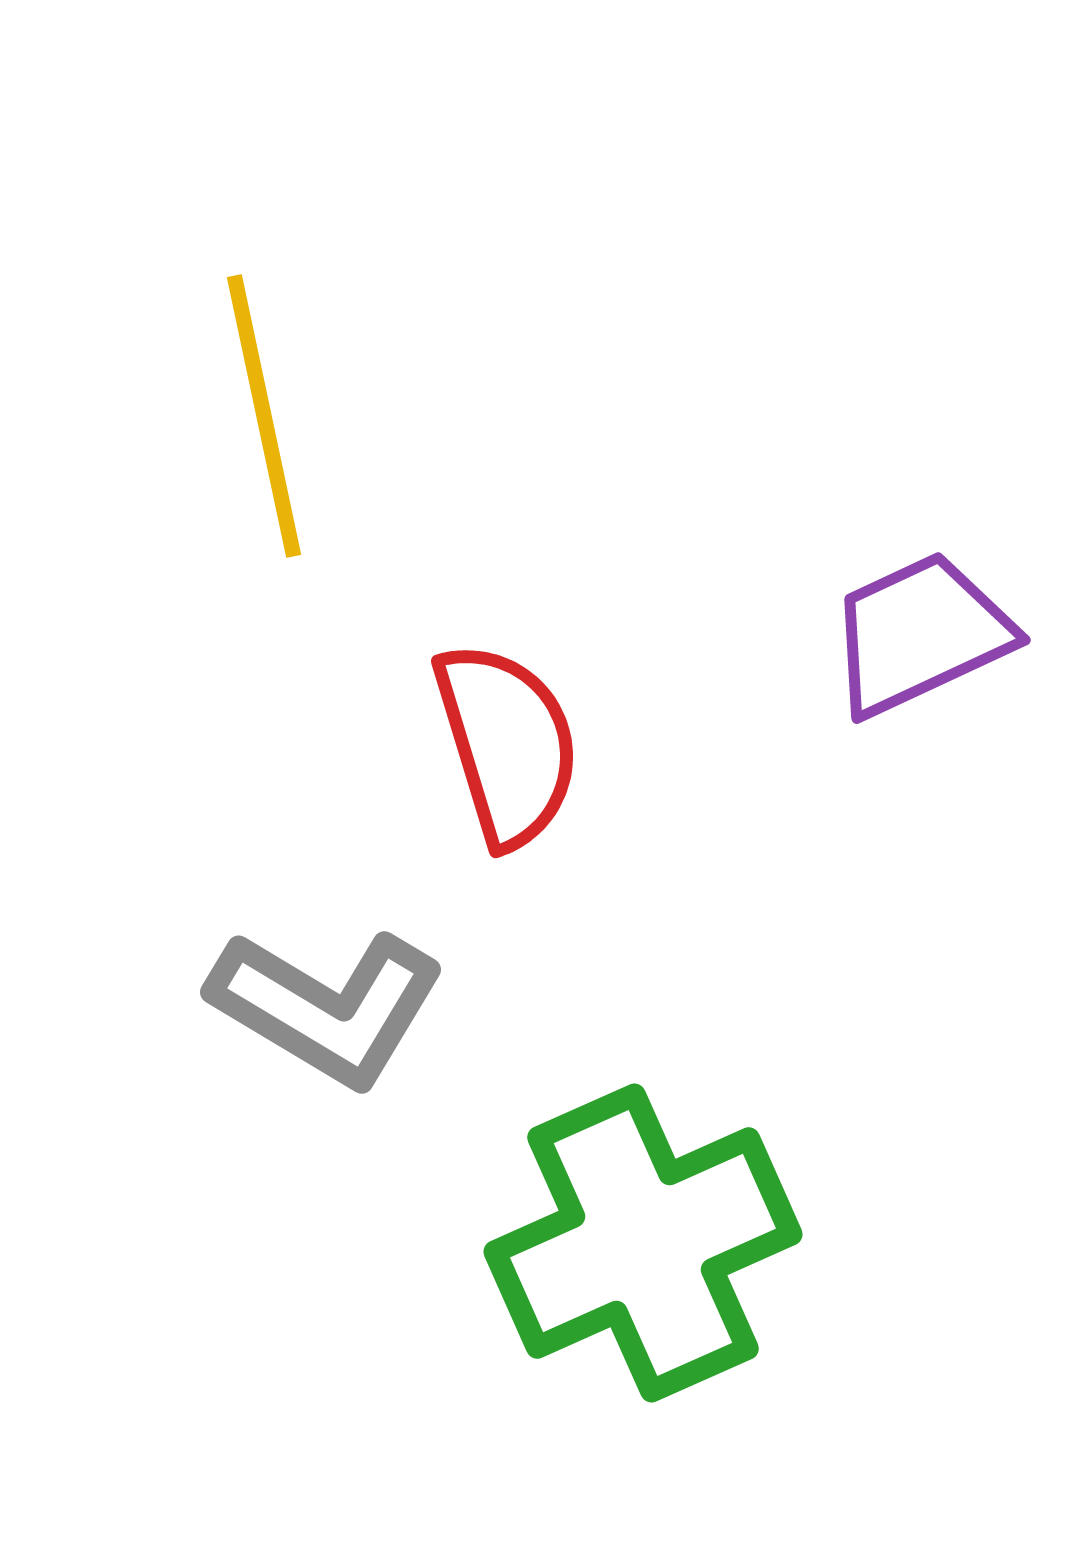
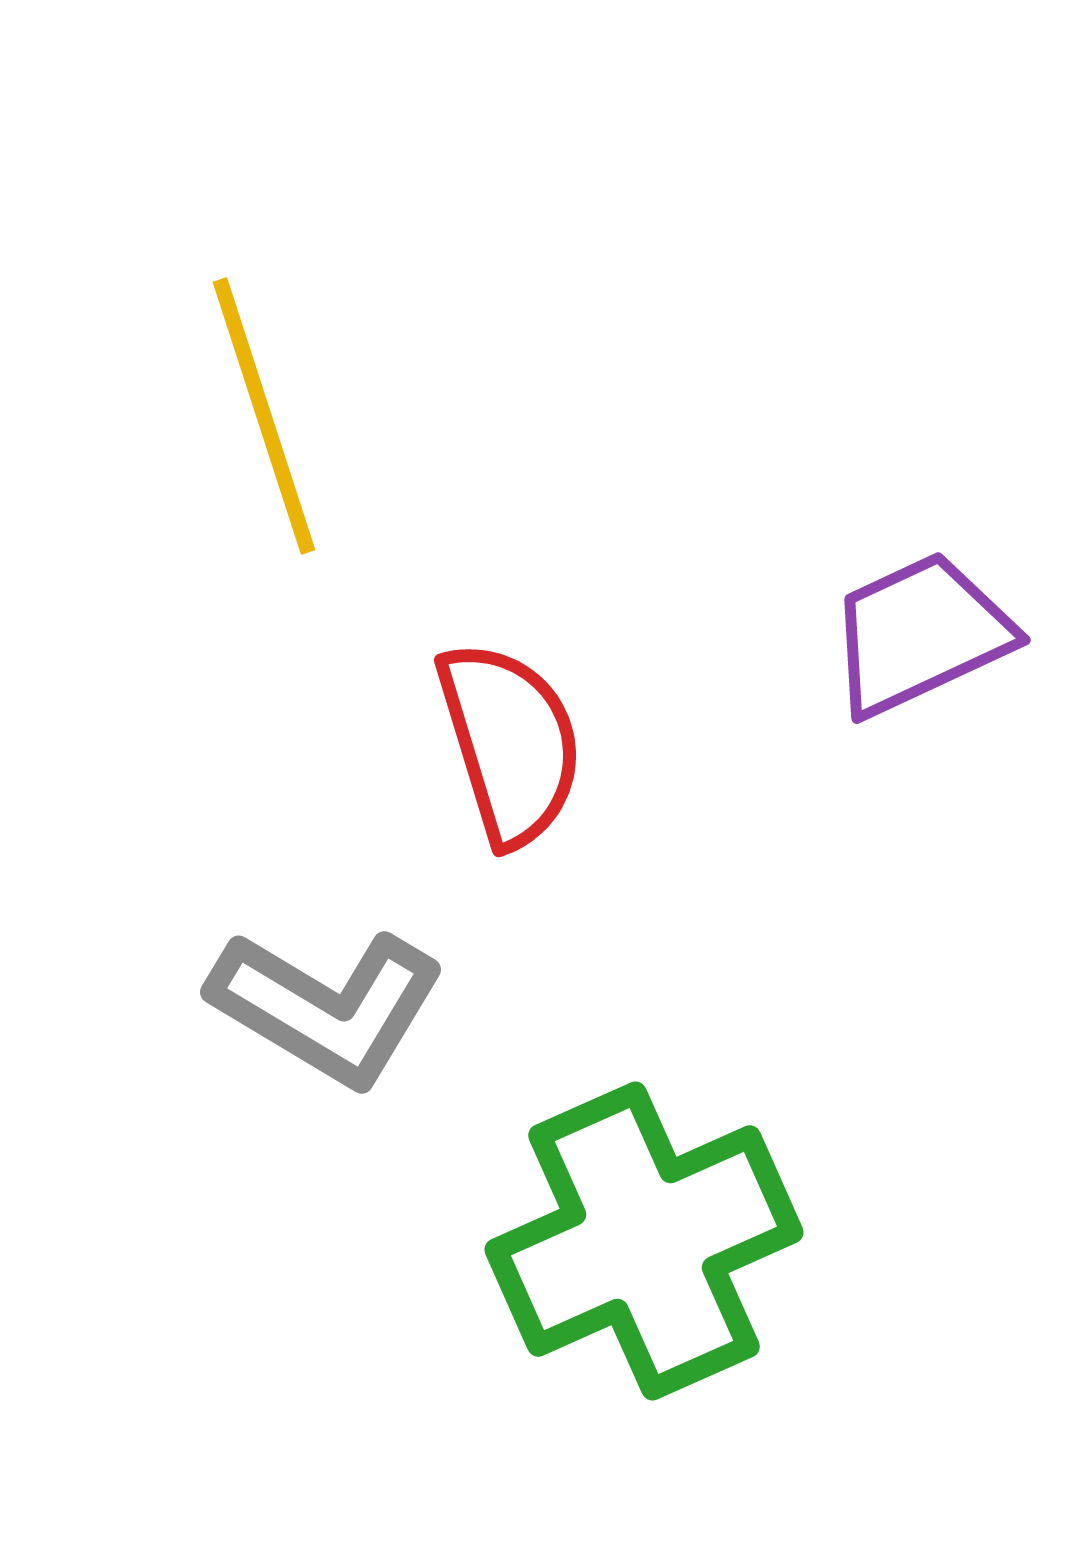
yellow line: rotated 6 degrees counterclockwise
red semicircle: moved 3 px right, 1 px up
green cross: moved 1 px right, 2 px up
